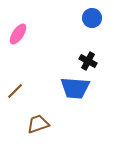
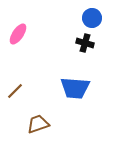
black cross: moved 3 px left, 18 px up; rotated 12 degrees counterclockwise
